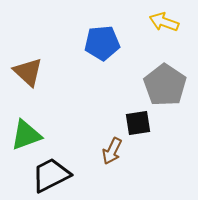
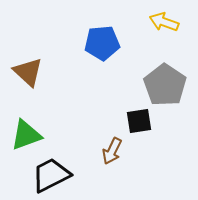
black square: moved 1 px right, 2 px up
